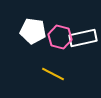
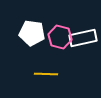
white pentagon: moved 1 px left, 2 px down
yellow line: moved 7 px left; rotated 25 degrees counterclockwise
